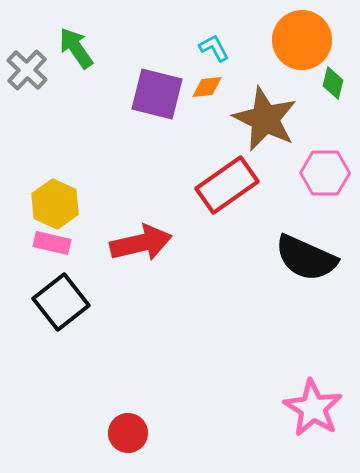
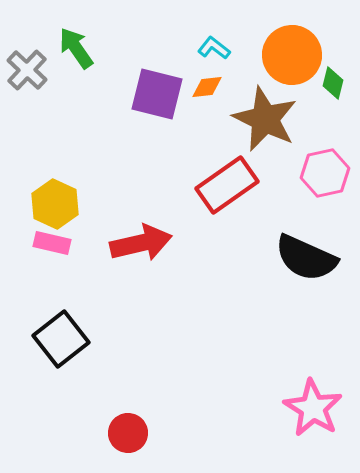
orange circle: moved 10 px left, 15 px down
cyan L-shape: rotated 24 degrees counterclockwise
pink hexagon: rotated 12 degrees counterclockwise
black square: moved 37 px down
